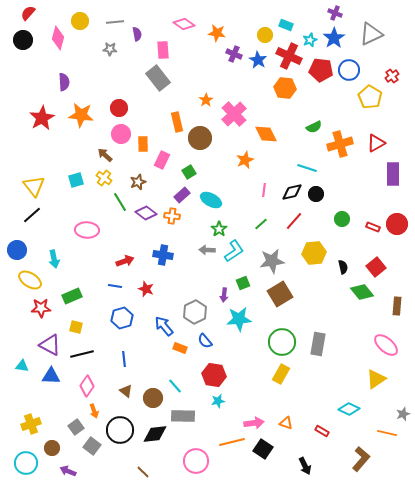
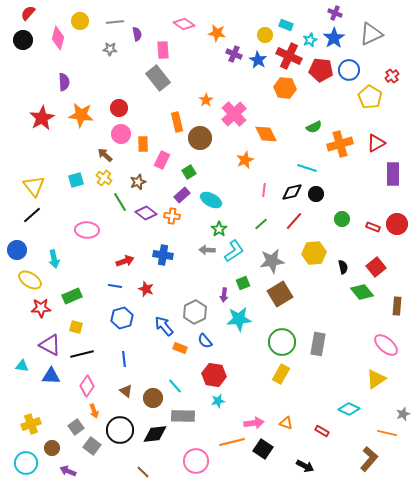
brown L-shape at (361, 459): moved 8 px right
black arrow at (305, 466): rotated 36 degrees counterclockwise
